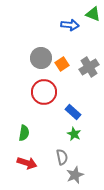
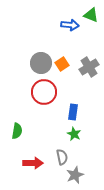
green triangle: moved 2 px left, 1 px down
gray circle: moved 5 px down
blue rectangle: rotated 56 degrees clockwise
green semicircle: moved 7 px left, 2 px up
red arrow: moved 6 px right; rotated 18 degrees counterclockwise
